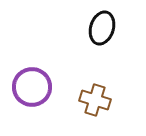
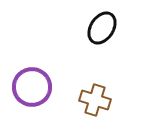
black ellipse: rotated 16 degrees clockwise
